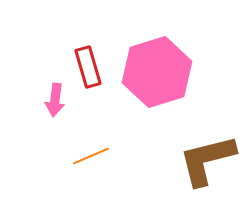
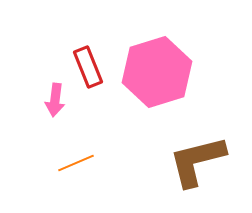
red rectangle: rotated 6 degrees counterclockwise
orange line: moved 15 px left, 7 px down
brown L-shape: moved 10 px left, 1 px down
